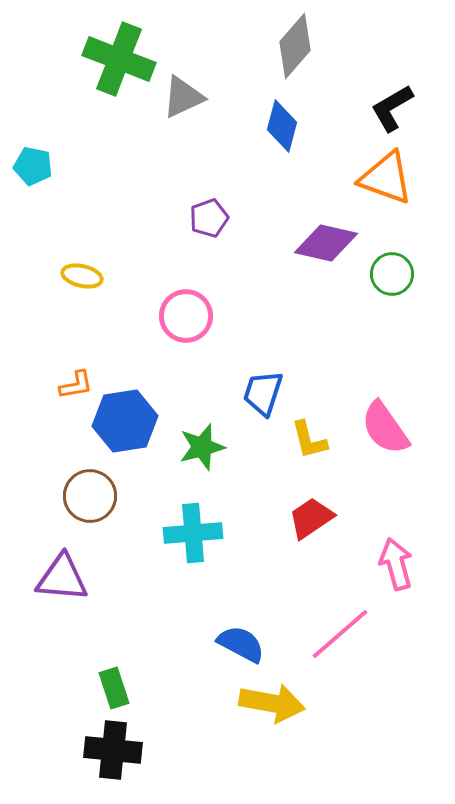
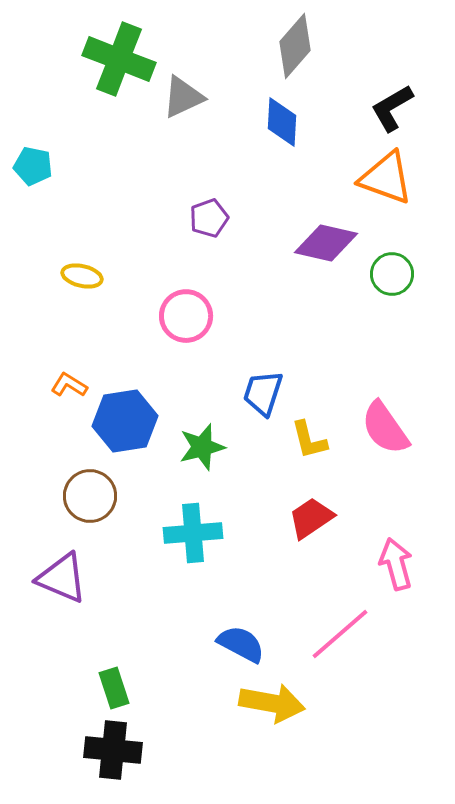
blue diamond: moved 4 px up; rotated 12 degrees counterclockwise
orange L-shape: moved 7 px left; rotated 138 degrees counterclockwise
purple triangle: rotated 18 degrees clockwise
